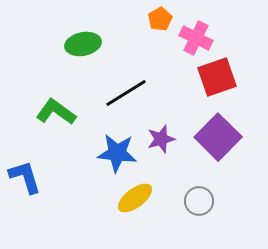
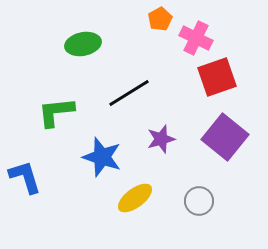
black line: moved 3 px right
green L-shape: rotated 42 degrees counterclockwise
purple square: moved 7 px right; rotated 6 degrees counterclockwise
blue star: moved 15 px left, 4 px down; rotated 12 degrees clockwise
